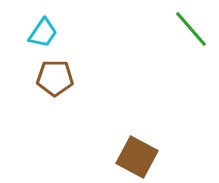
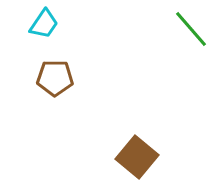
cyan trapezoid: moved 1 px right, 9 px up
brown square: rotated 12 degrees clockwise
